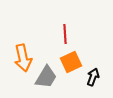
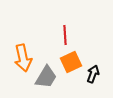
red line: moved 1 px down
black arrow: moved 3 px up
